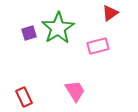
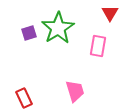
red triangle: rotated 24 degrees counterclockwise
pink rectangle: rotated 65 degrees counterclockwise
pink trapezoid: rotated 15 degrees clockwise
red rectangle: moved 1 px down
